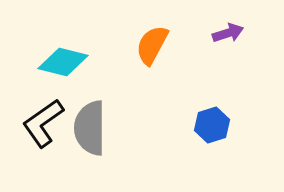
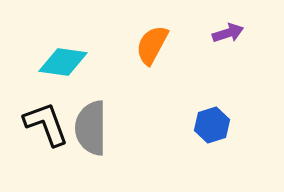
cyan diamond: rotated 6 degrees counterclockwise
black L-shape: moved 3 px right, 1 px down; rotated 105 degrees clockwise
gray semicircle: moved 1 px right
